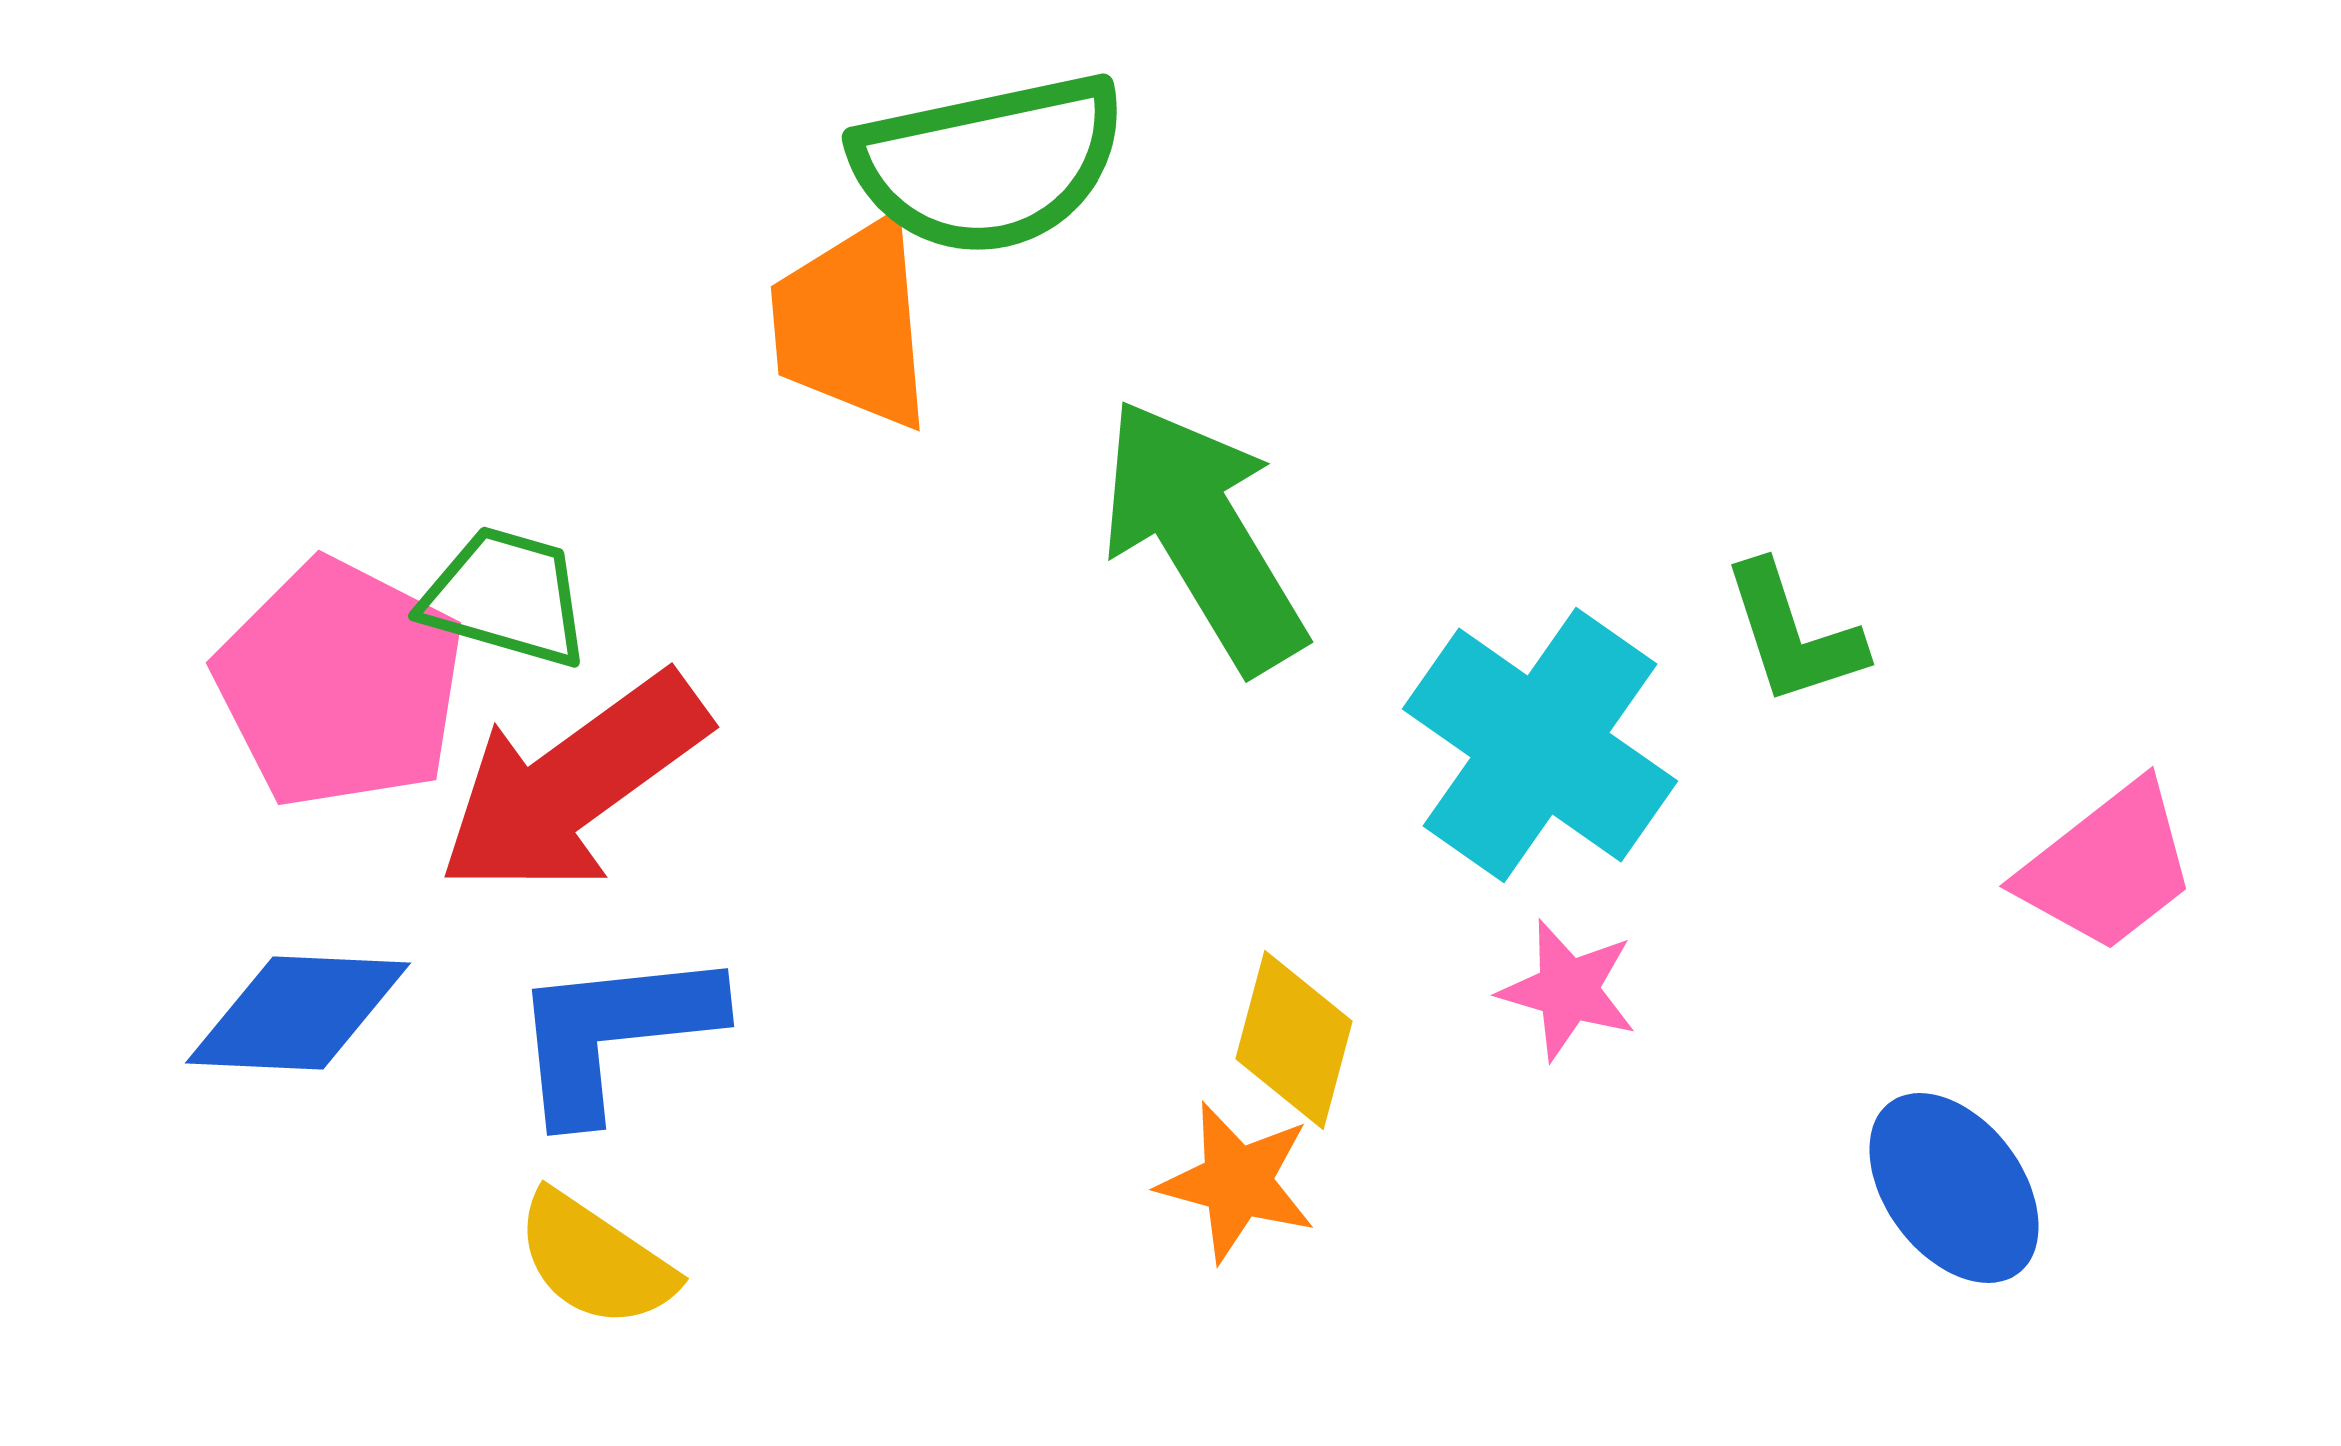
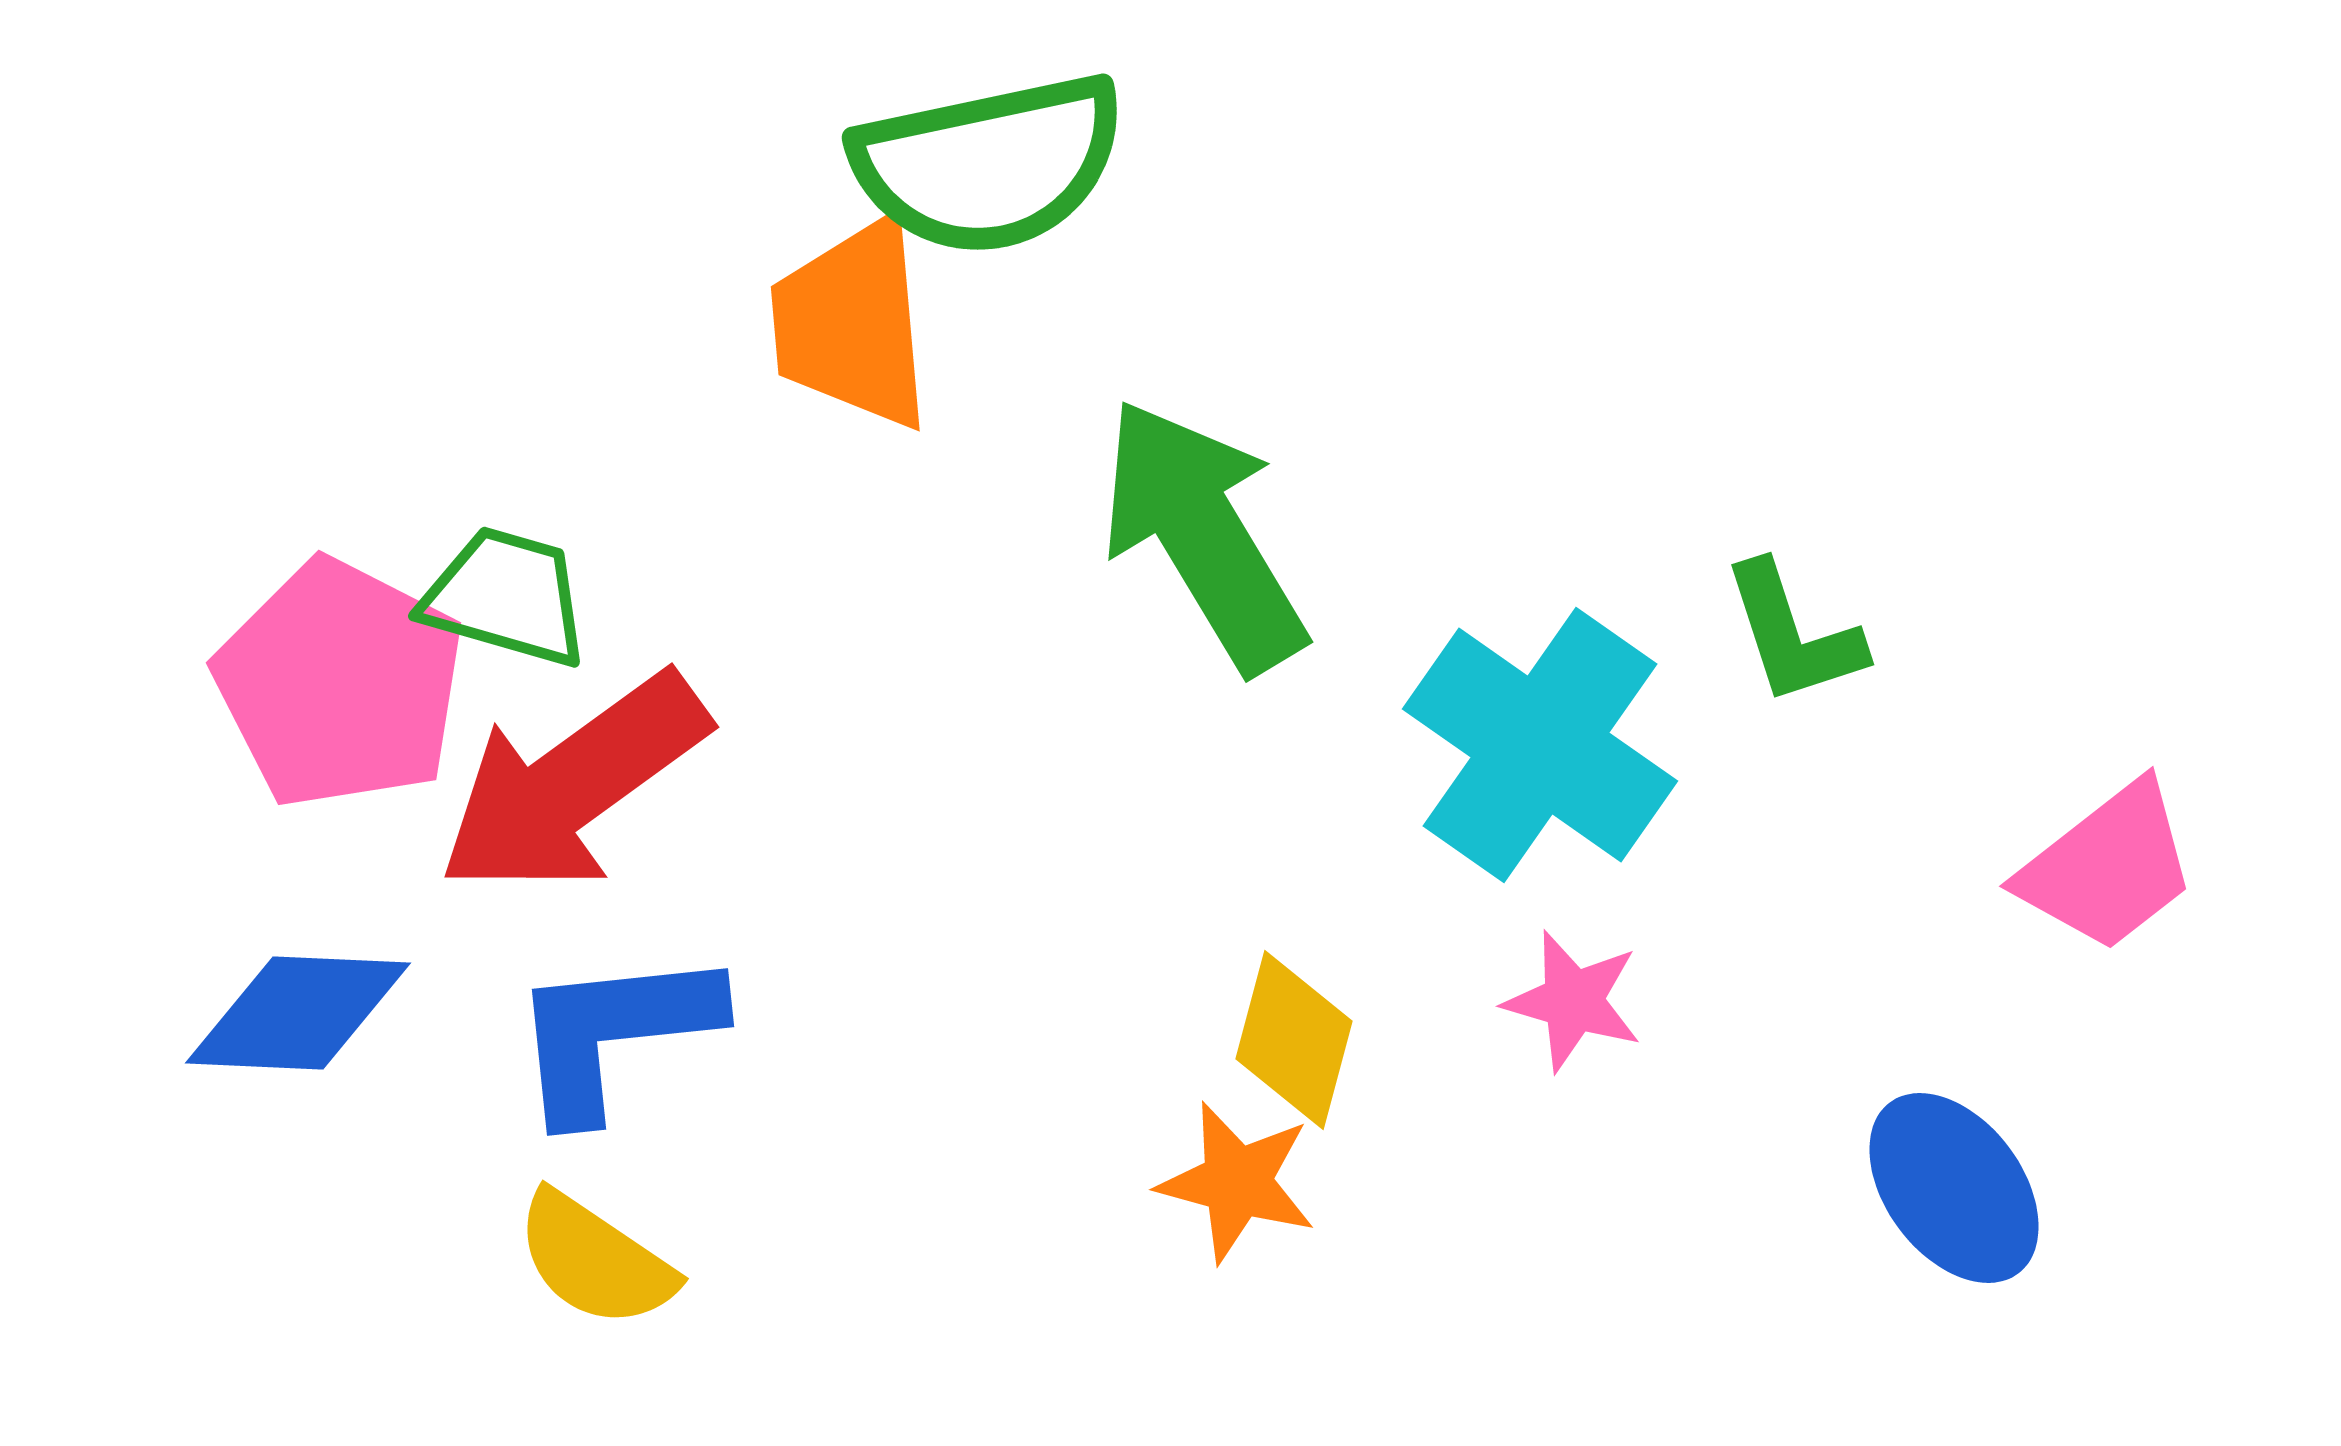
pink star: moved 5 px right, 11 px down
